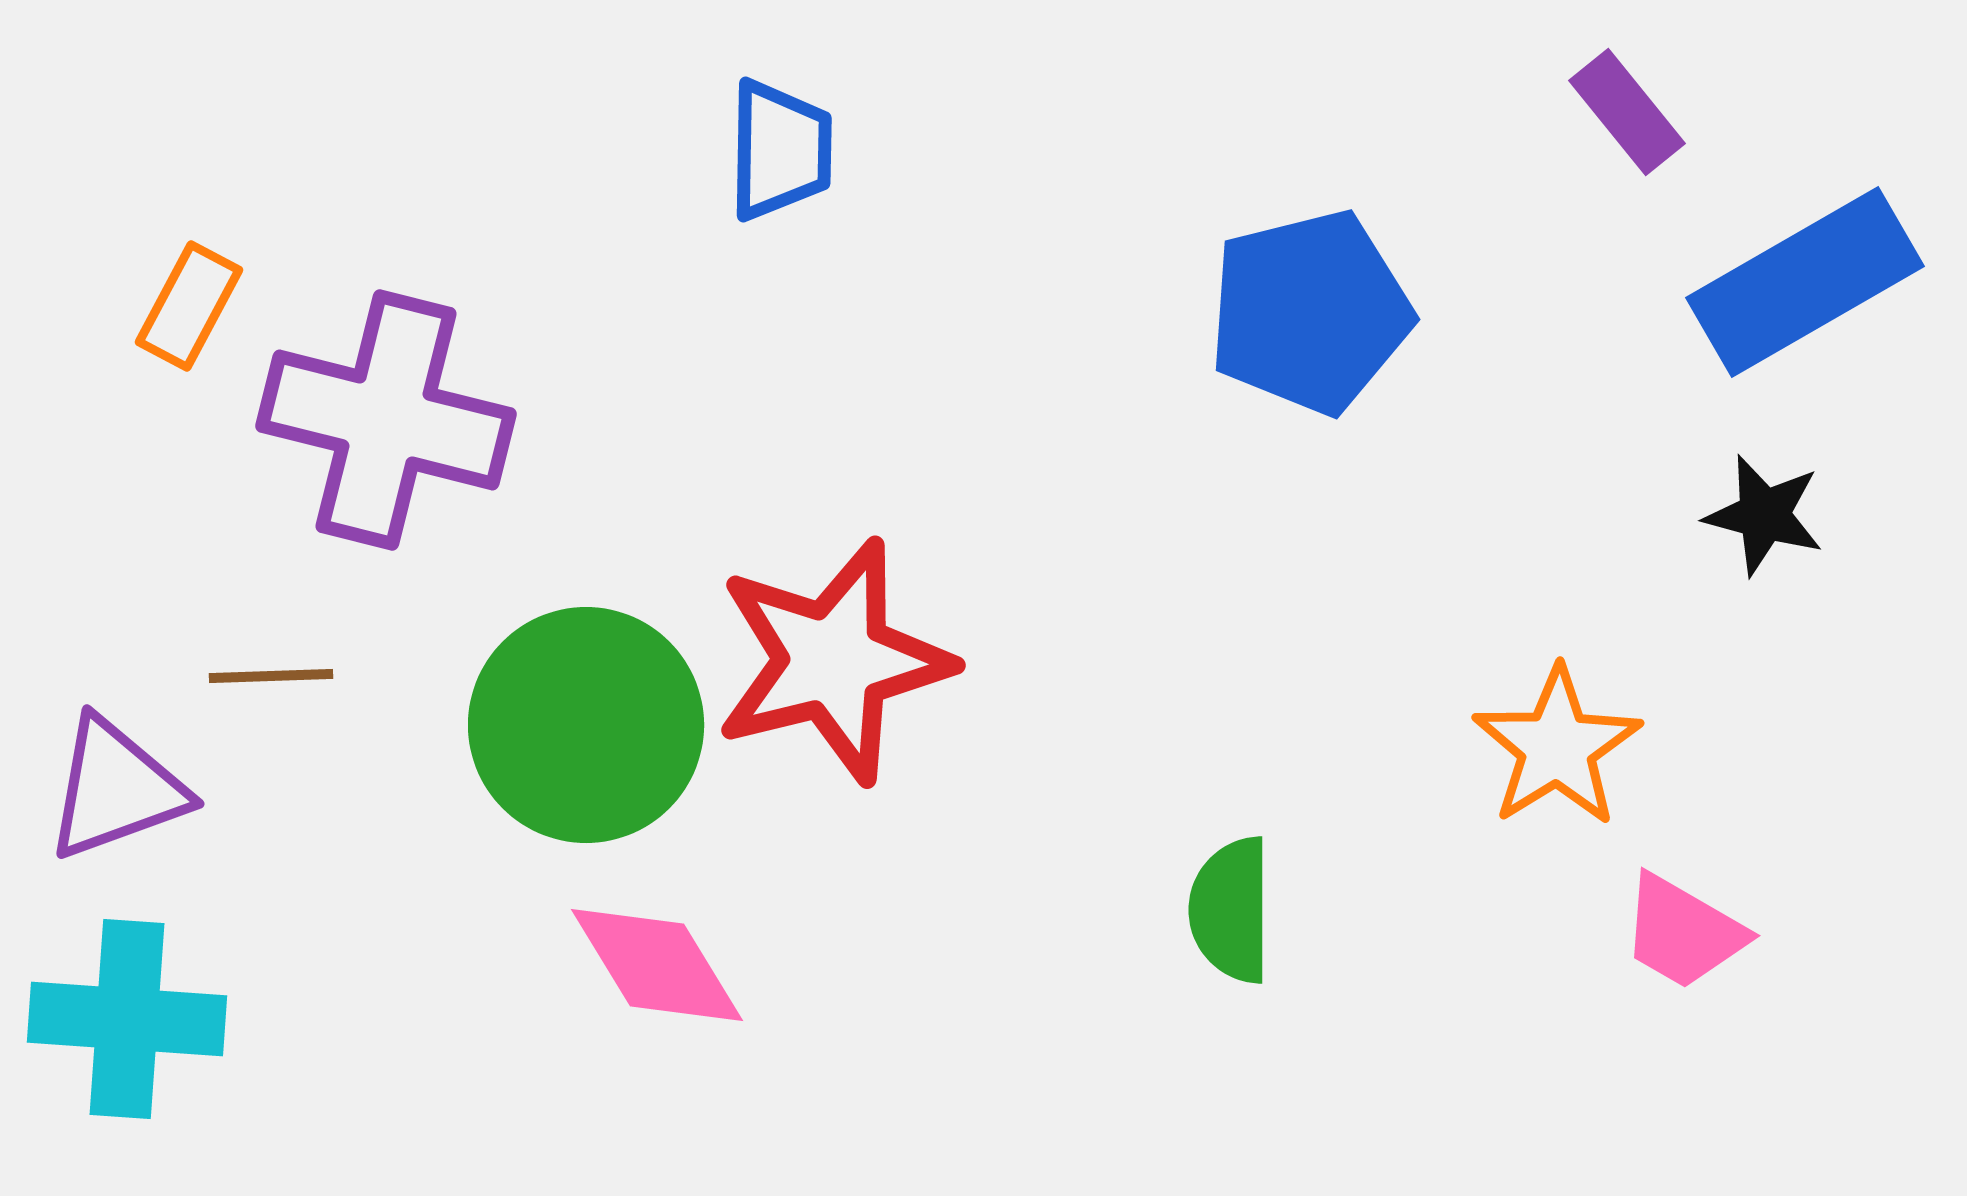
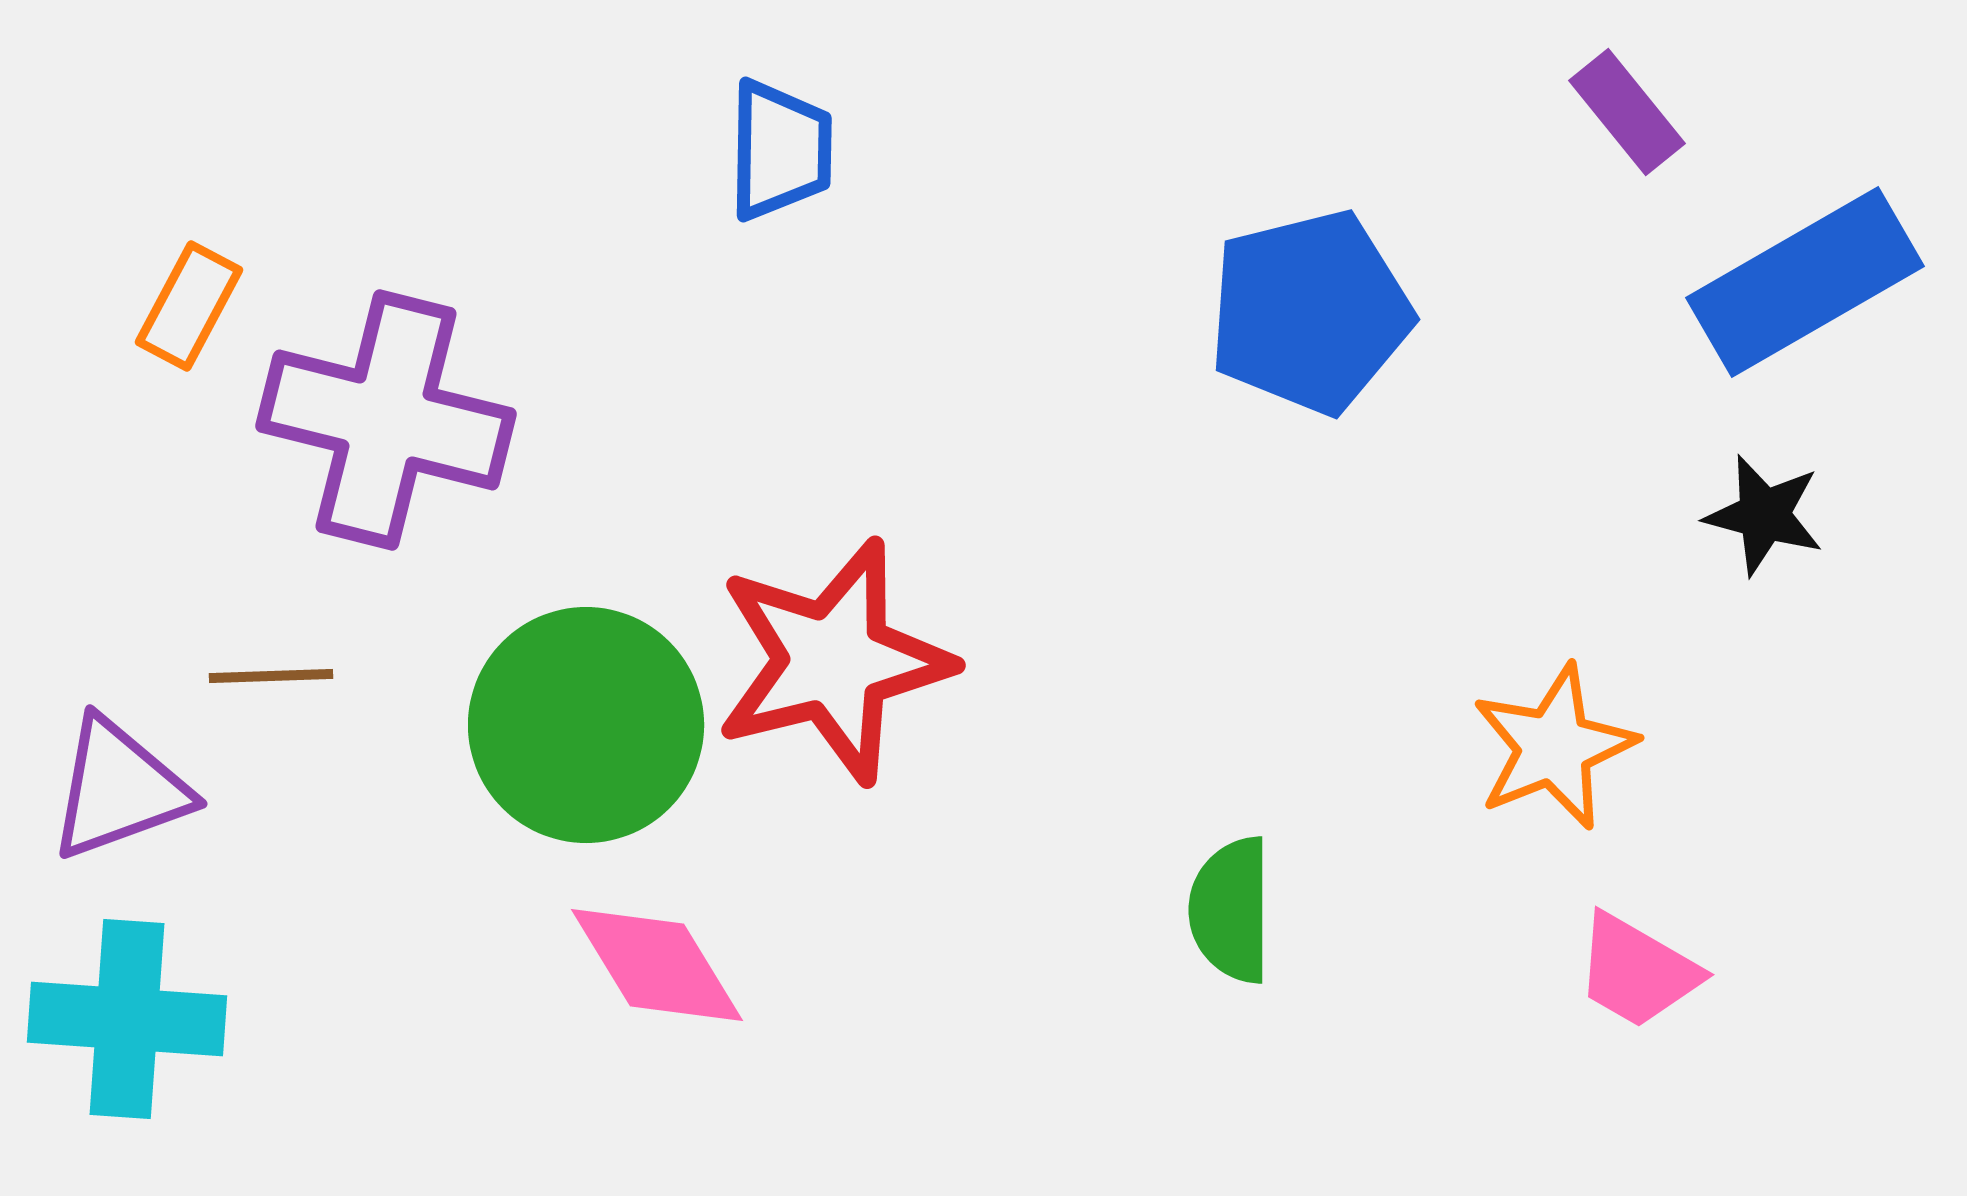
orange star: moved 3 px left; rotated 10 degrees clockwise
purple triangle: moved 3 px right
pink trapezoid: moved 46 px left, 39 px down
